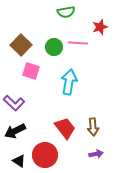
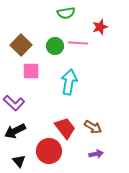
green semicircle: moved 1 px down
green circle: moved 1 px right, 1 px up
pink square: rotated 18 degrees counterclockwise
brown arrow: rotated 54 degrees counterclockwise
red circle: moved 4 px right, 4 px up
black triangle: rotated 16 degrees clockwise
